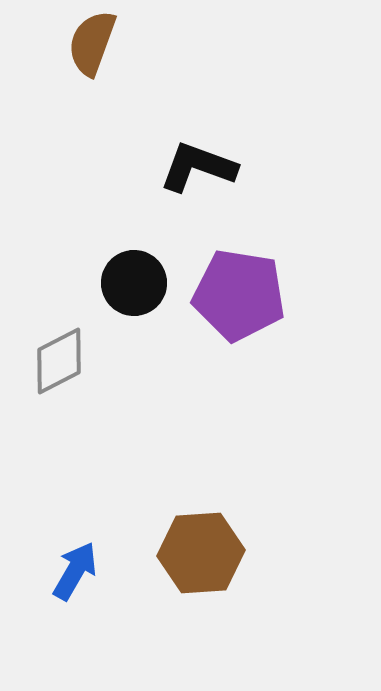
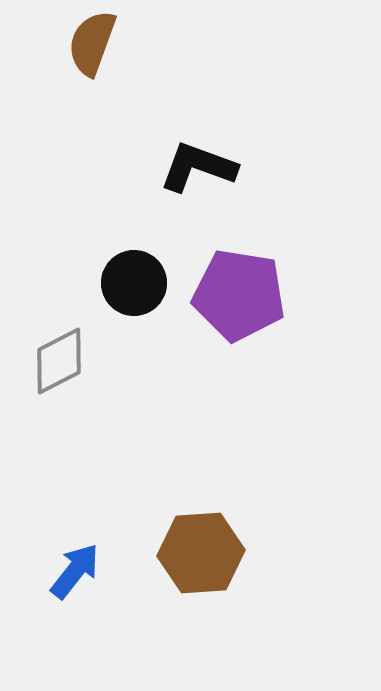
blue arrow: rotated 8 degrees clockwise
